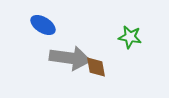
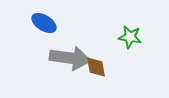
blue ellipse: moved 1 px right, 2 px up
